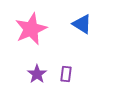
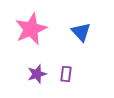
blue triangle: moved 1 px left, 8 px down; rotated 15 degrees clockwise
purple star: rotated 18 degrees clockwise
